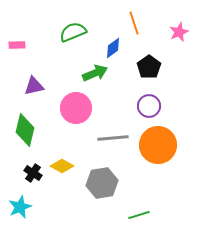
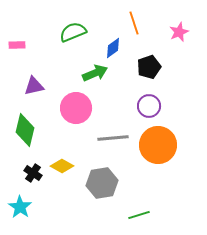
black pentagon: rotated 15 degrees clockwise
cyan star: rotated 15 degrees counterclockwise
